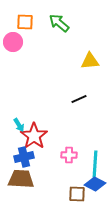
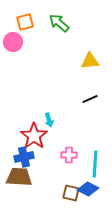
orange square: rotated 18 degrees counterclockwise
black line: moved 11 px right
cyan arrow: moved 30 px right, 5 px up; rotated 16 degrees clockwise
brown trapezoid: moved 2 px left, 2 px up
blue diamond: moved 7 px left, 5 px down
brown square: moved 6 px left, 1 px up; rotated 12 degrees clockwise
